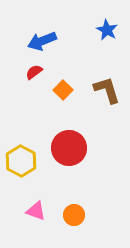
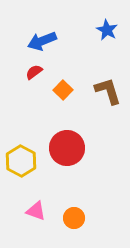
brown L-shape: moved 1 px right, 1 px down
red circle: moved 2 px left
orange circle: moved 3 px down
